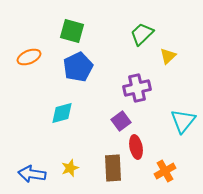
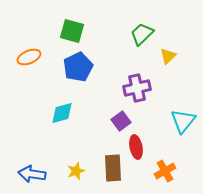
yellow star: moved 6 px right, 3 px down
